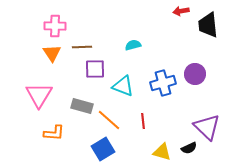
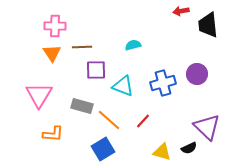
purple square: moved 1 px right, 1 px down
purple circle: moved 2 px right
red line: rotated 49 degrees clockwise
orange L-shape: moved 1 px left, 1 px down
